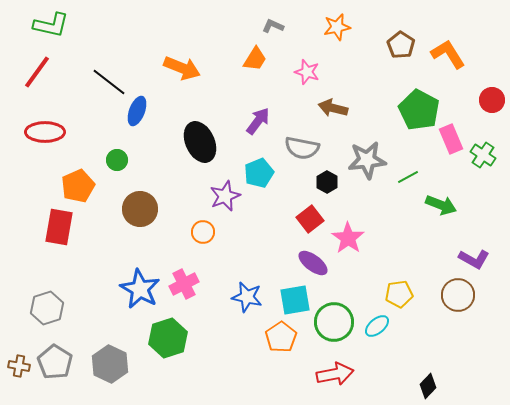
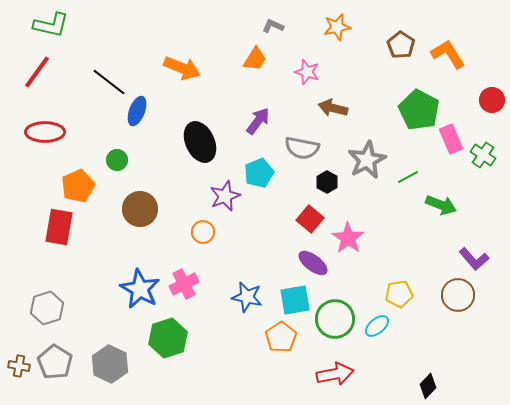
gray star at (367, 160): rotated 21 degrees counterclockwise
red square at (310, 219): rotated 12 degrees counterclockwise
purple L-shape at (474, 259): rotated 20 degrees clockwise
green circle at (334, 322): moved 1 px right, 3 px up
